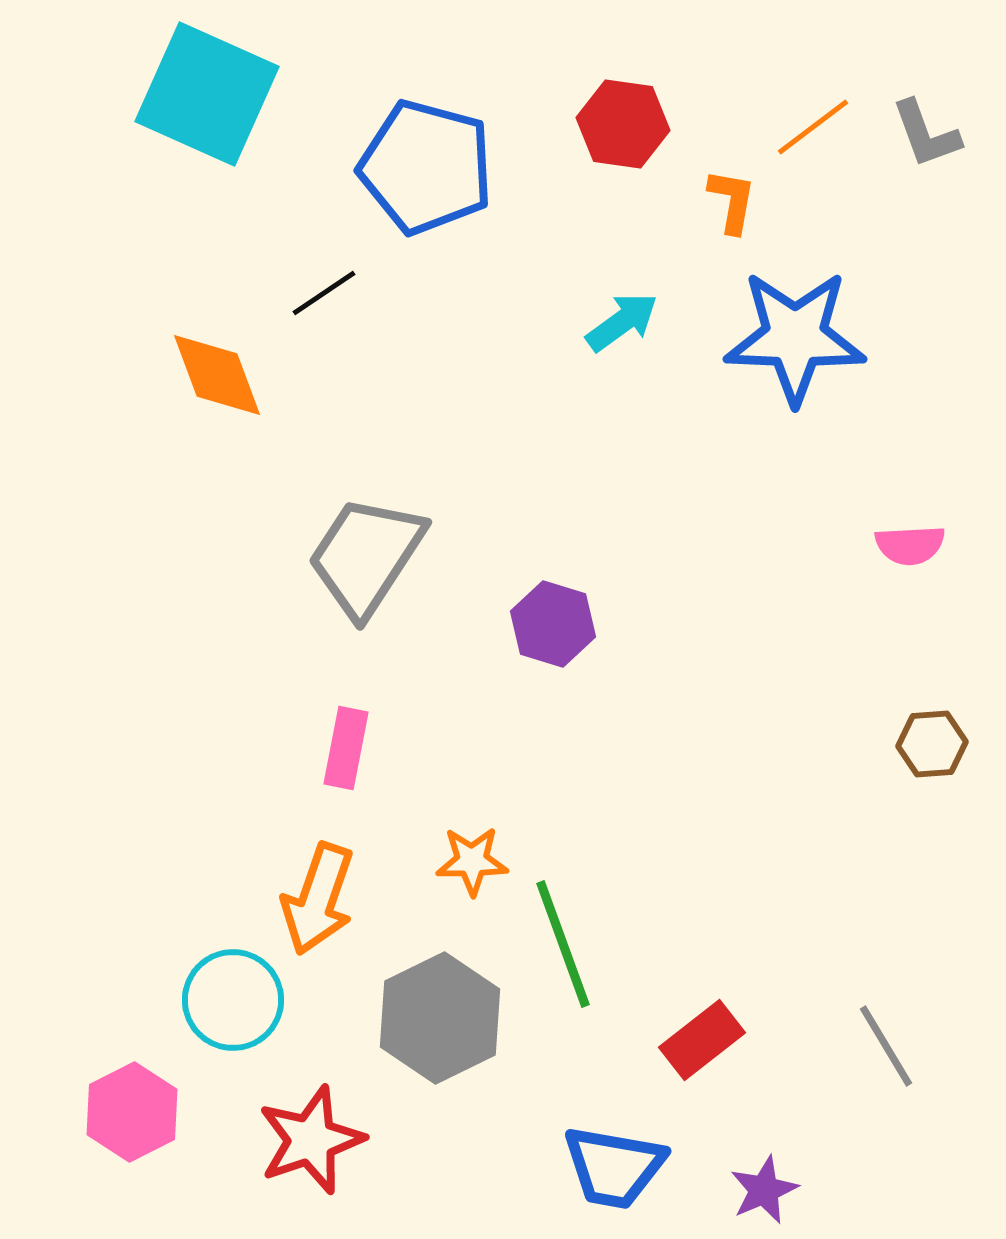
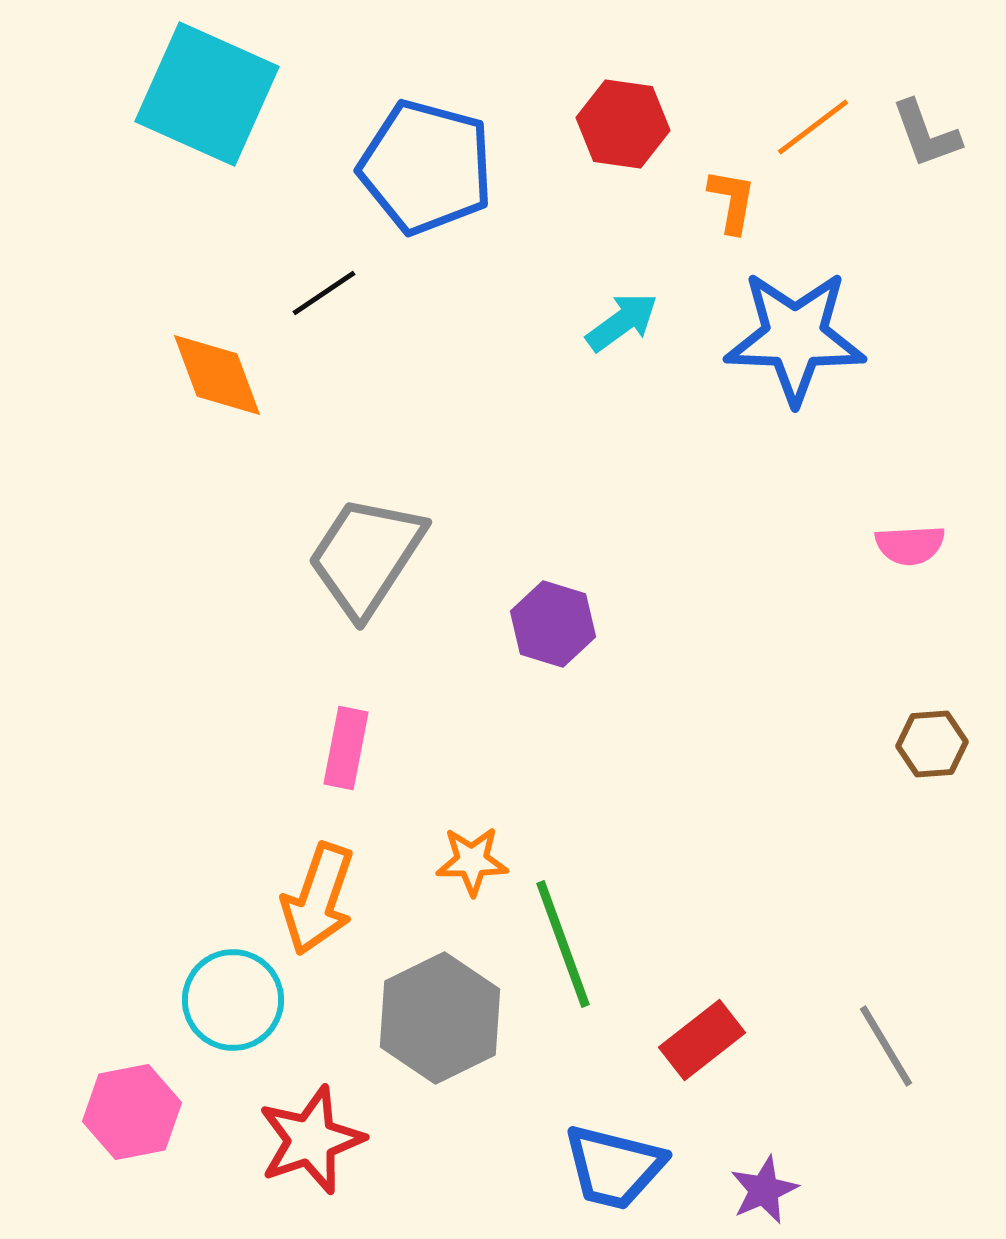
pink hexagon: rotated 16 degrees clockwise
blue trapezoid: rotated 4 degrees clockwise
